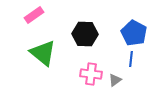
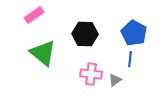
blue line: moved 1 px left
